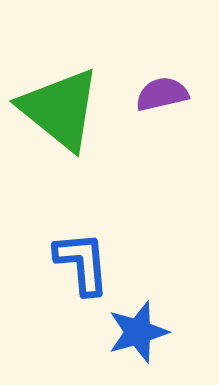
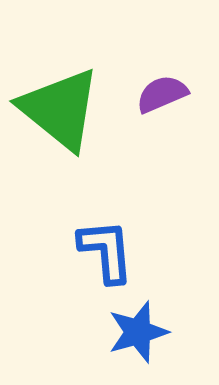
purple semicircle: rotated 10 degrees counterclockwise
blue L-shape: moved 24 px right, 12 px up
